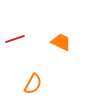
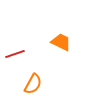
red line: moved 15 px down
